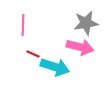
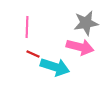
pink line: moved 4 px right, 2 px down
